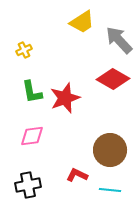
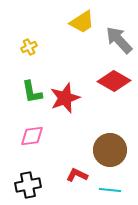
yellow cross: moved 5 px right, 3 px up
red diamond: moved 1 px right, 2 px down
